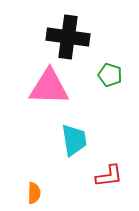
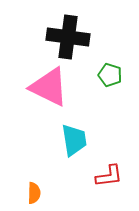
pink triangle: rotated 24 degrees clockwise
